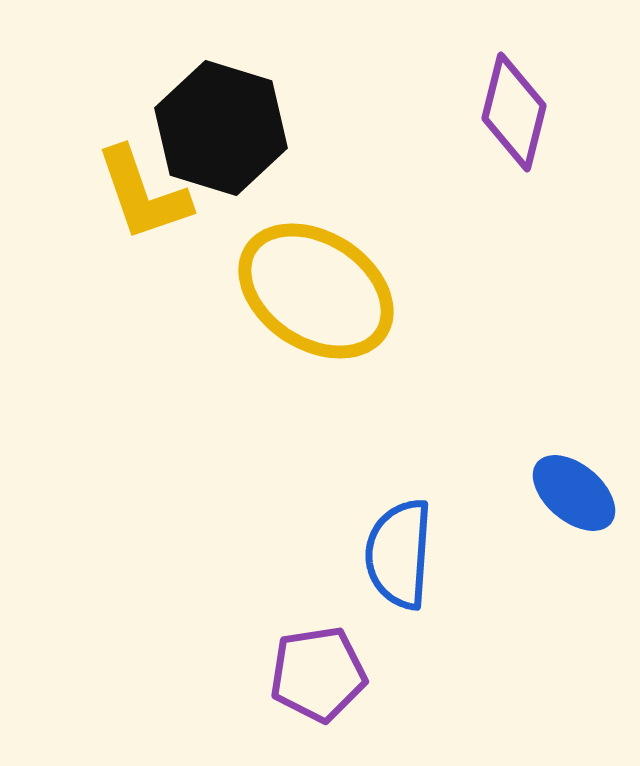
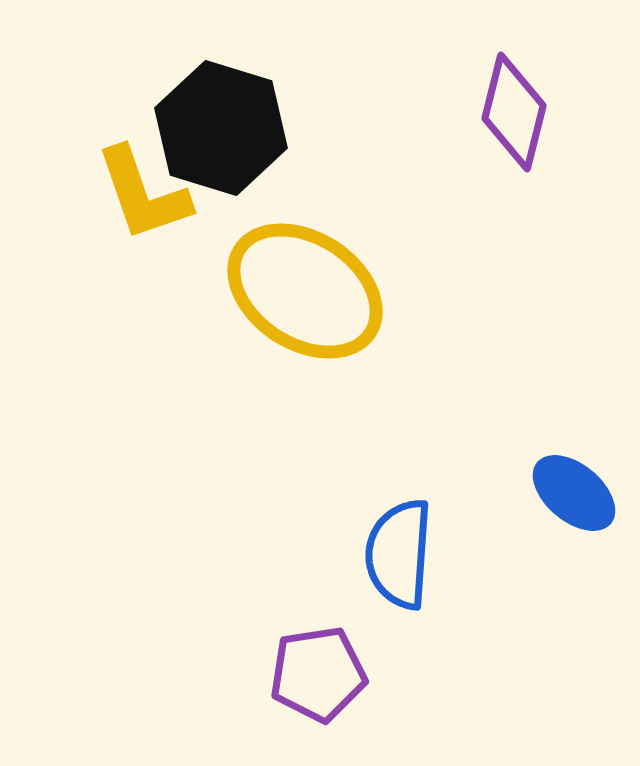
yellow ellipse: moved 11 px left
